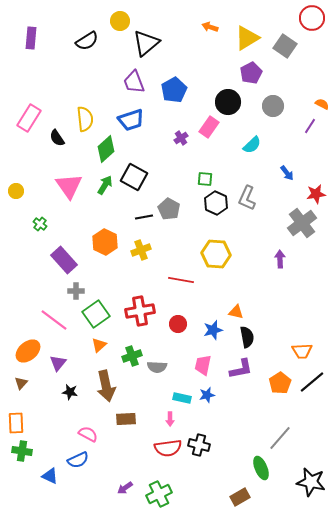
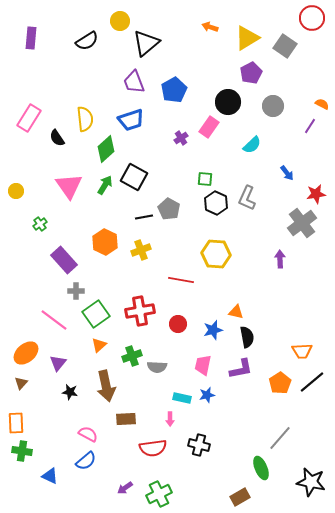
green cross at (40, 224): rotated 16 degrees clockwise
orange ellipse at (28, 351): moved 2 px left, 2 px down
red semicircle at (168, 448): moved 15 px left
blue semicircle at (78, 460): moved 8 px right, 1 px down; rotated 15 degrees counterclockwise
